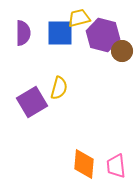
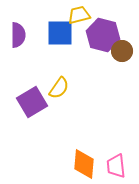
yellow trapezoid: moved 3 px up
purple semicircle: moved 5 px left, 2 px down
yellow semicircle: rotated 20 degrees clockwise
